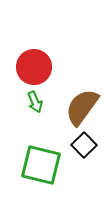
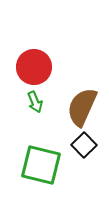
brown semicircle: rotated 12 degrees counterclockwise
